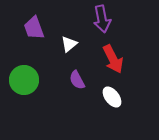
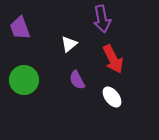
purple trapezoid: moved 14 px left
